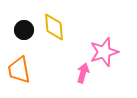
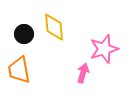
black circle: moved 4 px down
pink star: moved 3 px up
